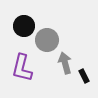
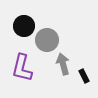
gray arrow: moved 2 px left, 1 px down
